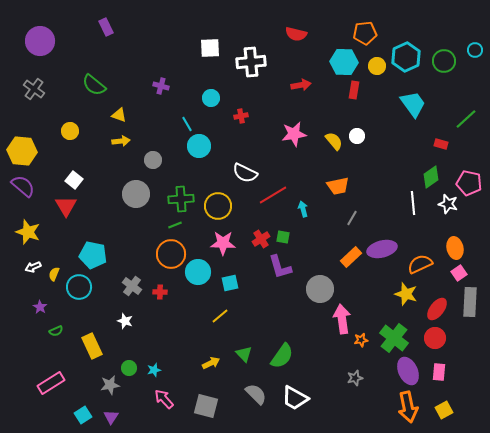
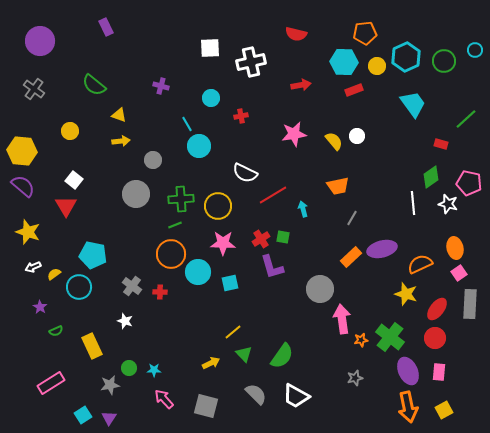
white cross at (251, 62): rotated 8 degrees counterclockwise
red rectangle at (354, 90): rotated 60 degrees clockwise
purple L-shape at (280, 267): moved 8 px left
yellow semicircle at (54, 274): rotated 32 degrees clockwise
gray rectangle at (470, 302): moved 2 px down
yellow line at (220, 316): moved 13 px right, 16 px down
green cross at (394, 338): moved 4 px left, 1 px up
cyan star at (154, 370): rotated 16 degrees clockwise
white trapezoid at (295, 398): moved 1 px right, 2 px up
purple triangle at (111, 417): moved 2 px left, 1 px down
